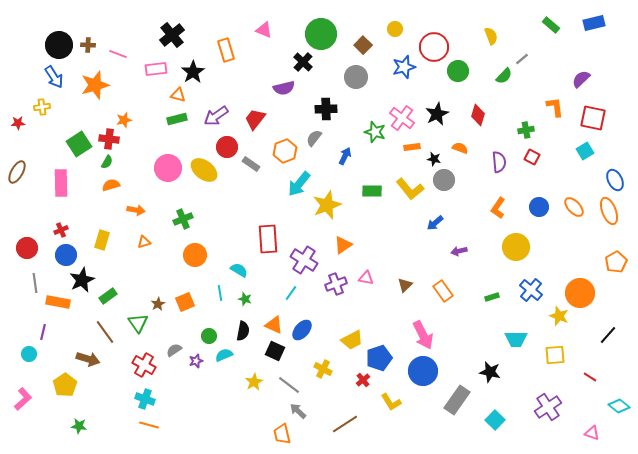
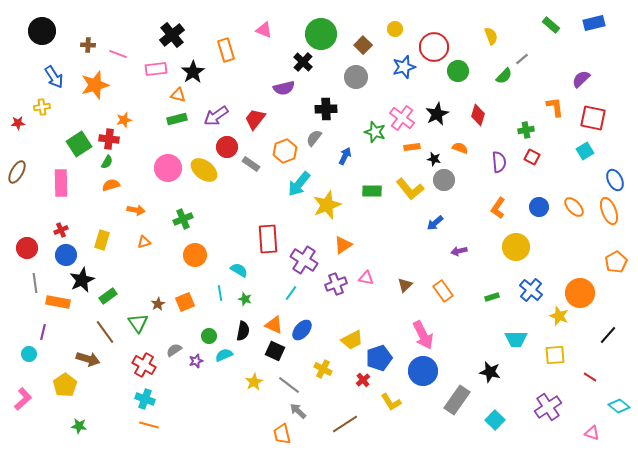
black circle at (59, 45): moved 17 px left, 14 px up
